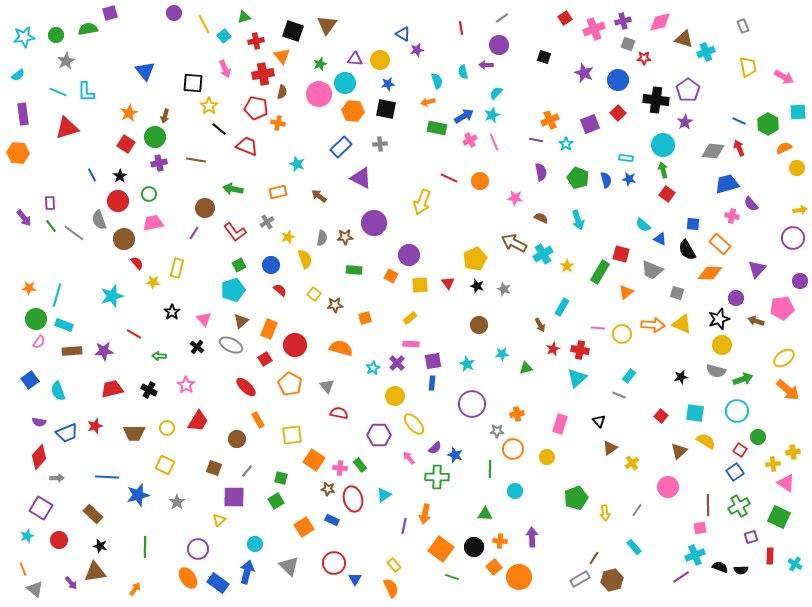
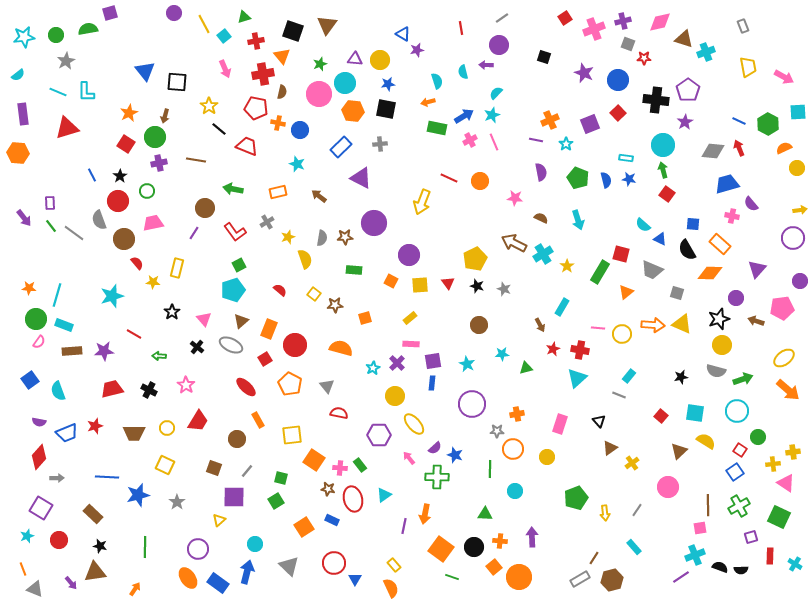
black square at (193, 83): moved 16 px left, 1 px up
green circle at (149, 194): moved 2 px left, 3 px up
blue circle at (271, 265): moved 29 px right, 135 px up
orange square at (391, 276): moved 5 px down
gray triangle at (35, 589): rotated 18 degrees counterclockwise
